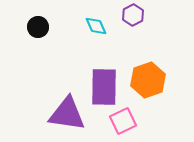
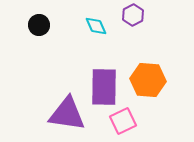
black circle: moved 1 px right, 2 px up
orange hexagon: rotated 24 degrees clockwise
